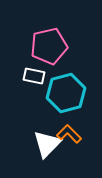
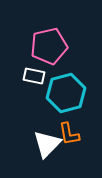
orange L-shape: rotated 145 degrees counterclockwise
